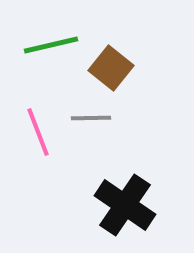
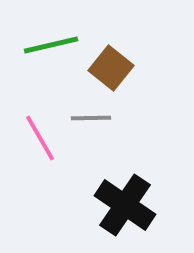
pink line: moved 2 px right, 6 px down; rotated 9 degrees counterclockwise
